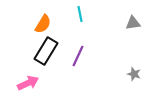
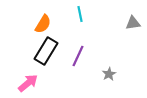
gray star: moved 25 px left; rotated 24 degrees clockwise
pink arrow: rotated 15 degrees counterclockwise
